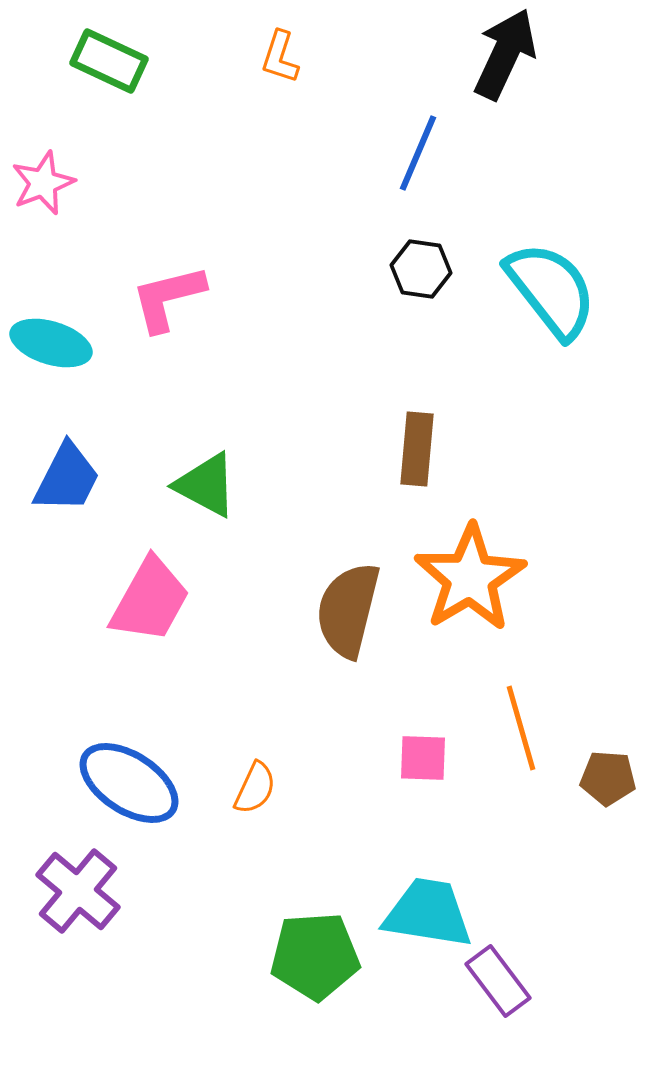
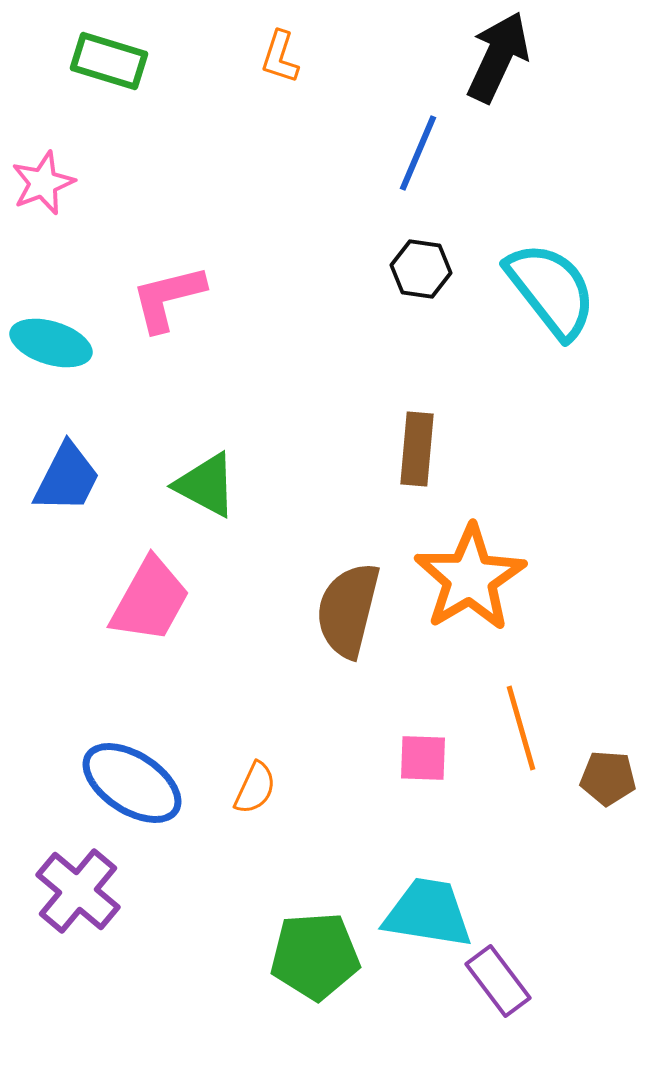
black arrow: moved 7 px left, 3 px down
green rectangle: rotated 8 degrees counterclockwise
blue ellipse: moved 3 px right
